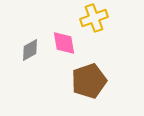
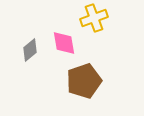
gray diamond: rotated 10 degrees counterclockwise
brown pentagon: moved 5 px left
